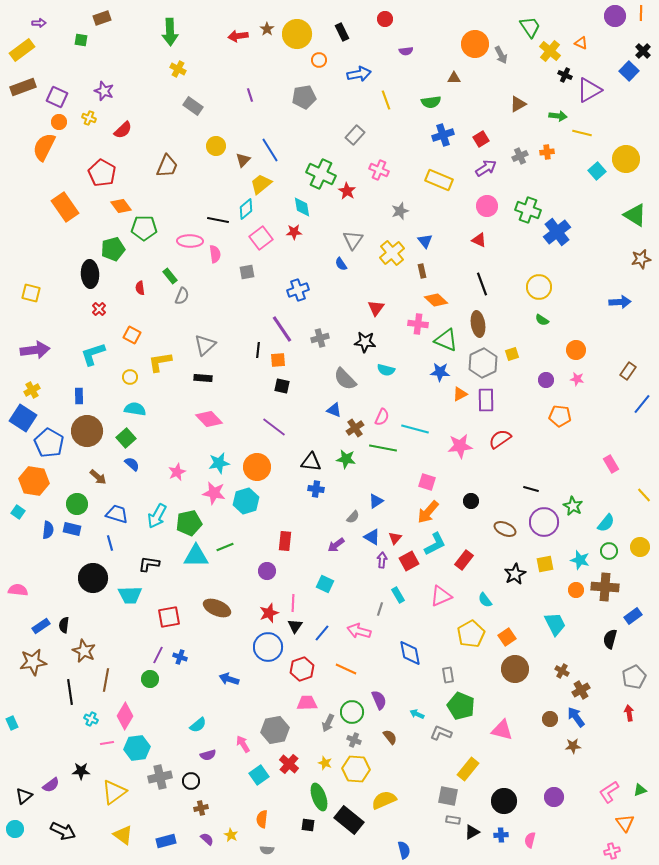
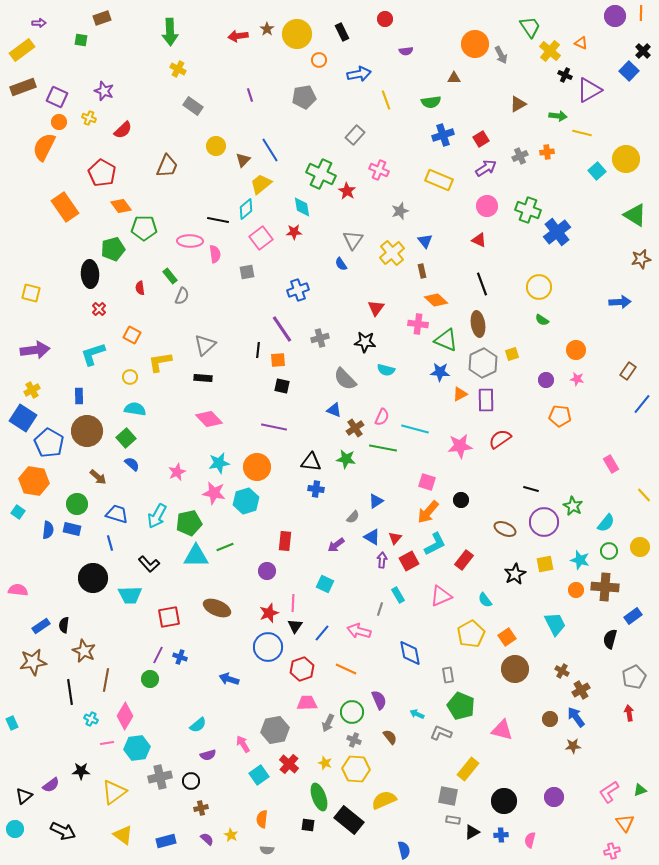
purple line at (274, 427): rotated 25 degrees counterclockwise
black circle at (471, 501): moved 10 px left, 1 px up
black L-shape at (149, 564): rotated 140 degrees counterclockwise
